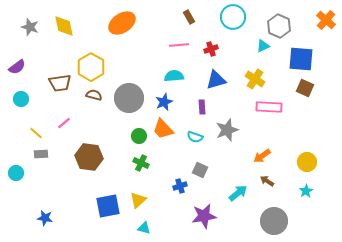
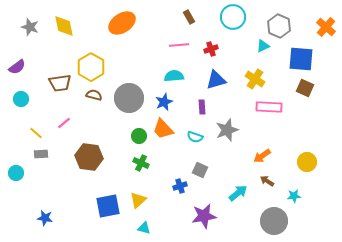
orange cross at (326, 20): moved 7 px down
cyan star at (306, 191): moved 12 px left, 5 px down; rotated 24 degrees clockwise
